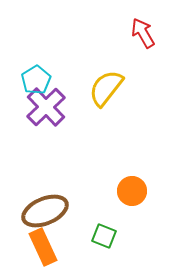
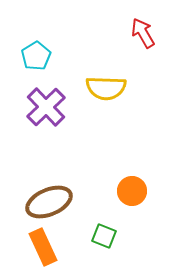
cyan pentagon: moved 24 px up
yellow semicircle: rotated 126 degrees counterclockwise
brown ellipse: moved 4 px right, 9 px up
